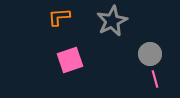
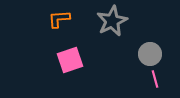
orange L-shape: moved 2 px down
